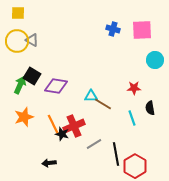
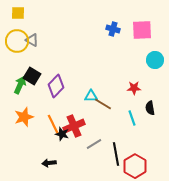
purple diamond: rotated 55 degrees counterclockwise
